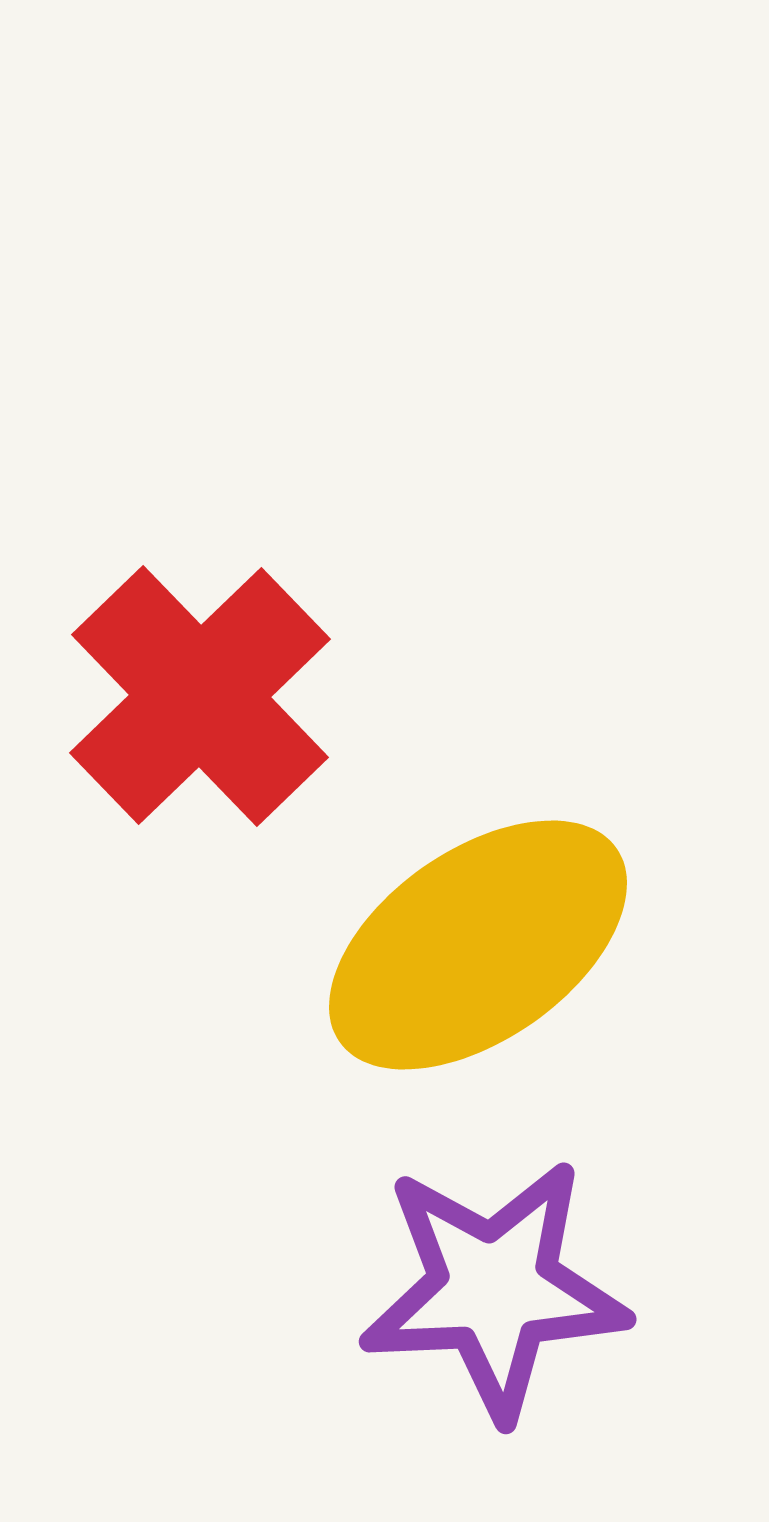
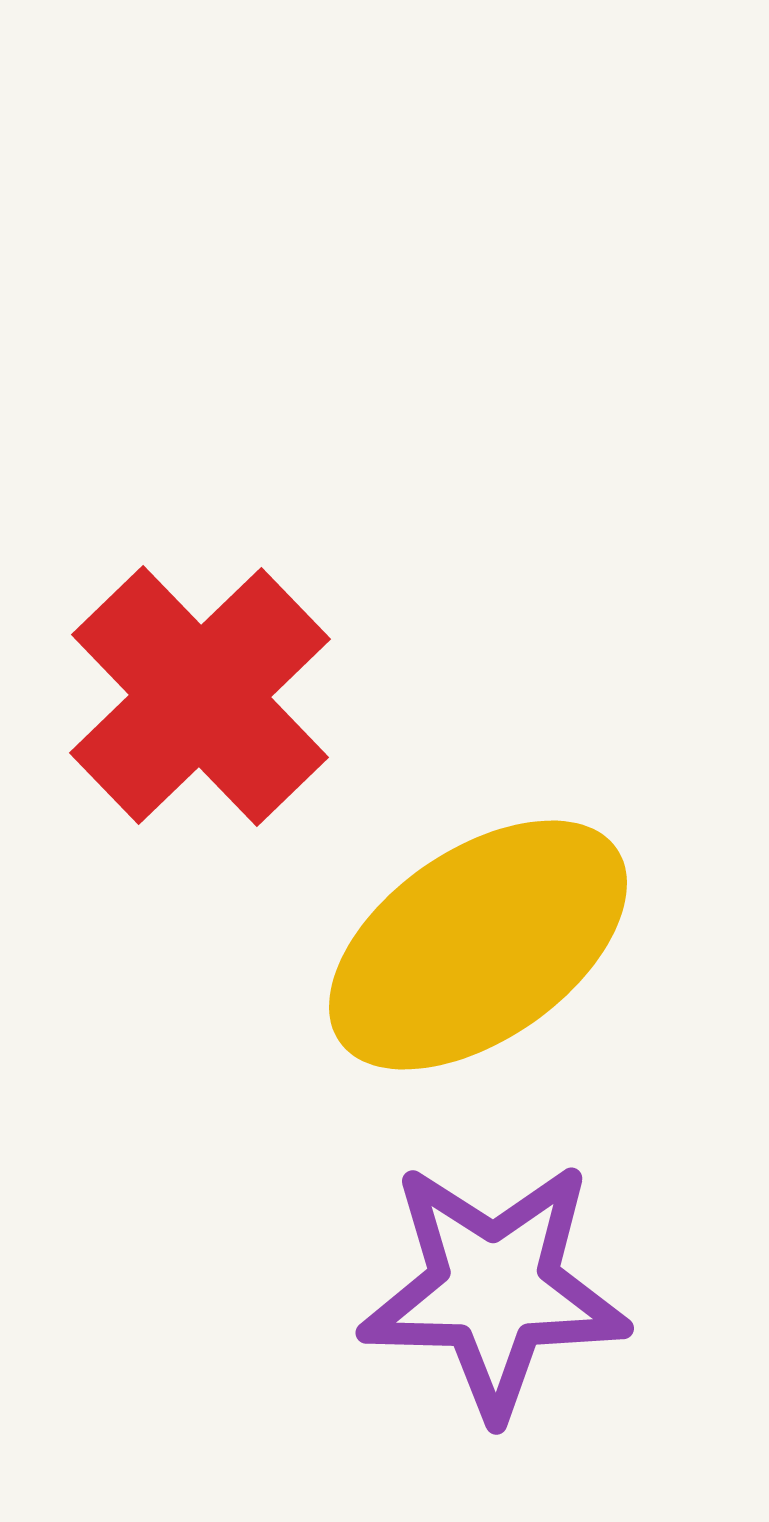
purple star: rotated 4 degrees clockwise
